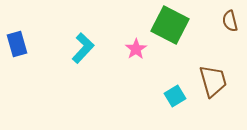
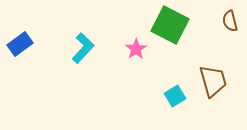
blue rectangle: moved 3 px right; rotated 70 degrees clockwise
